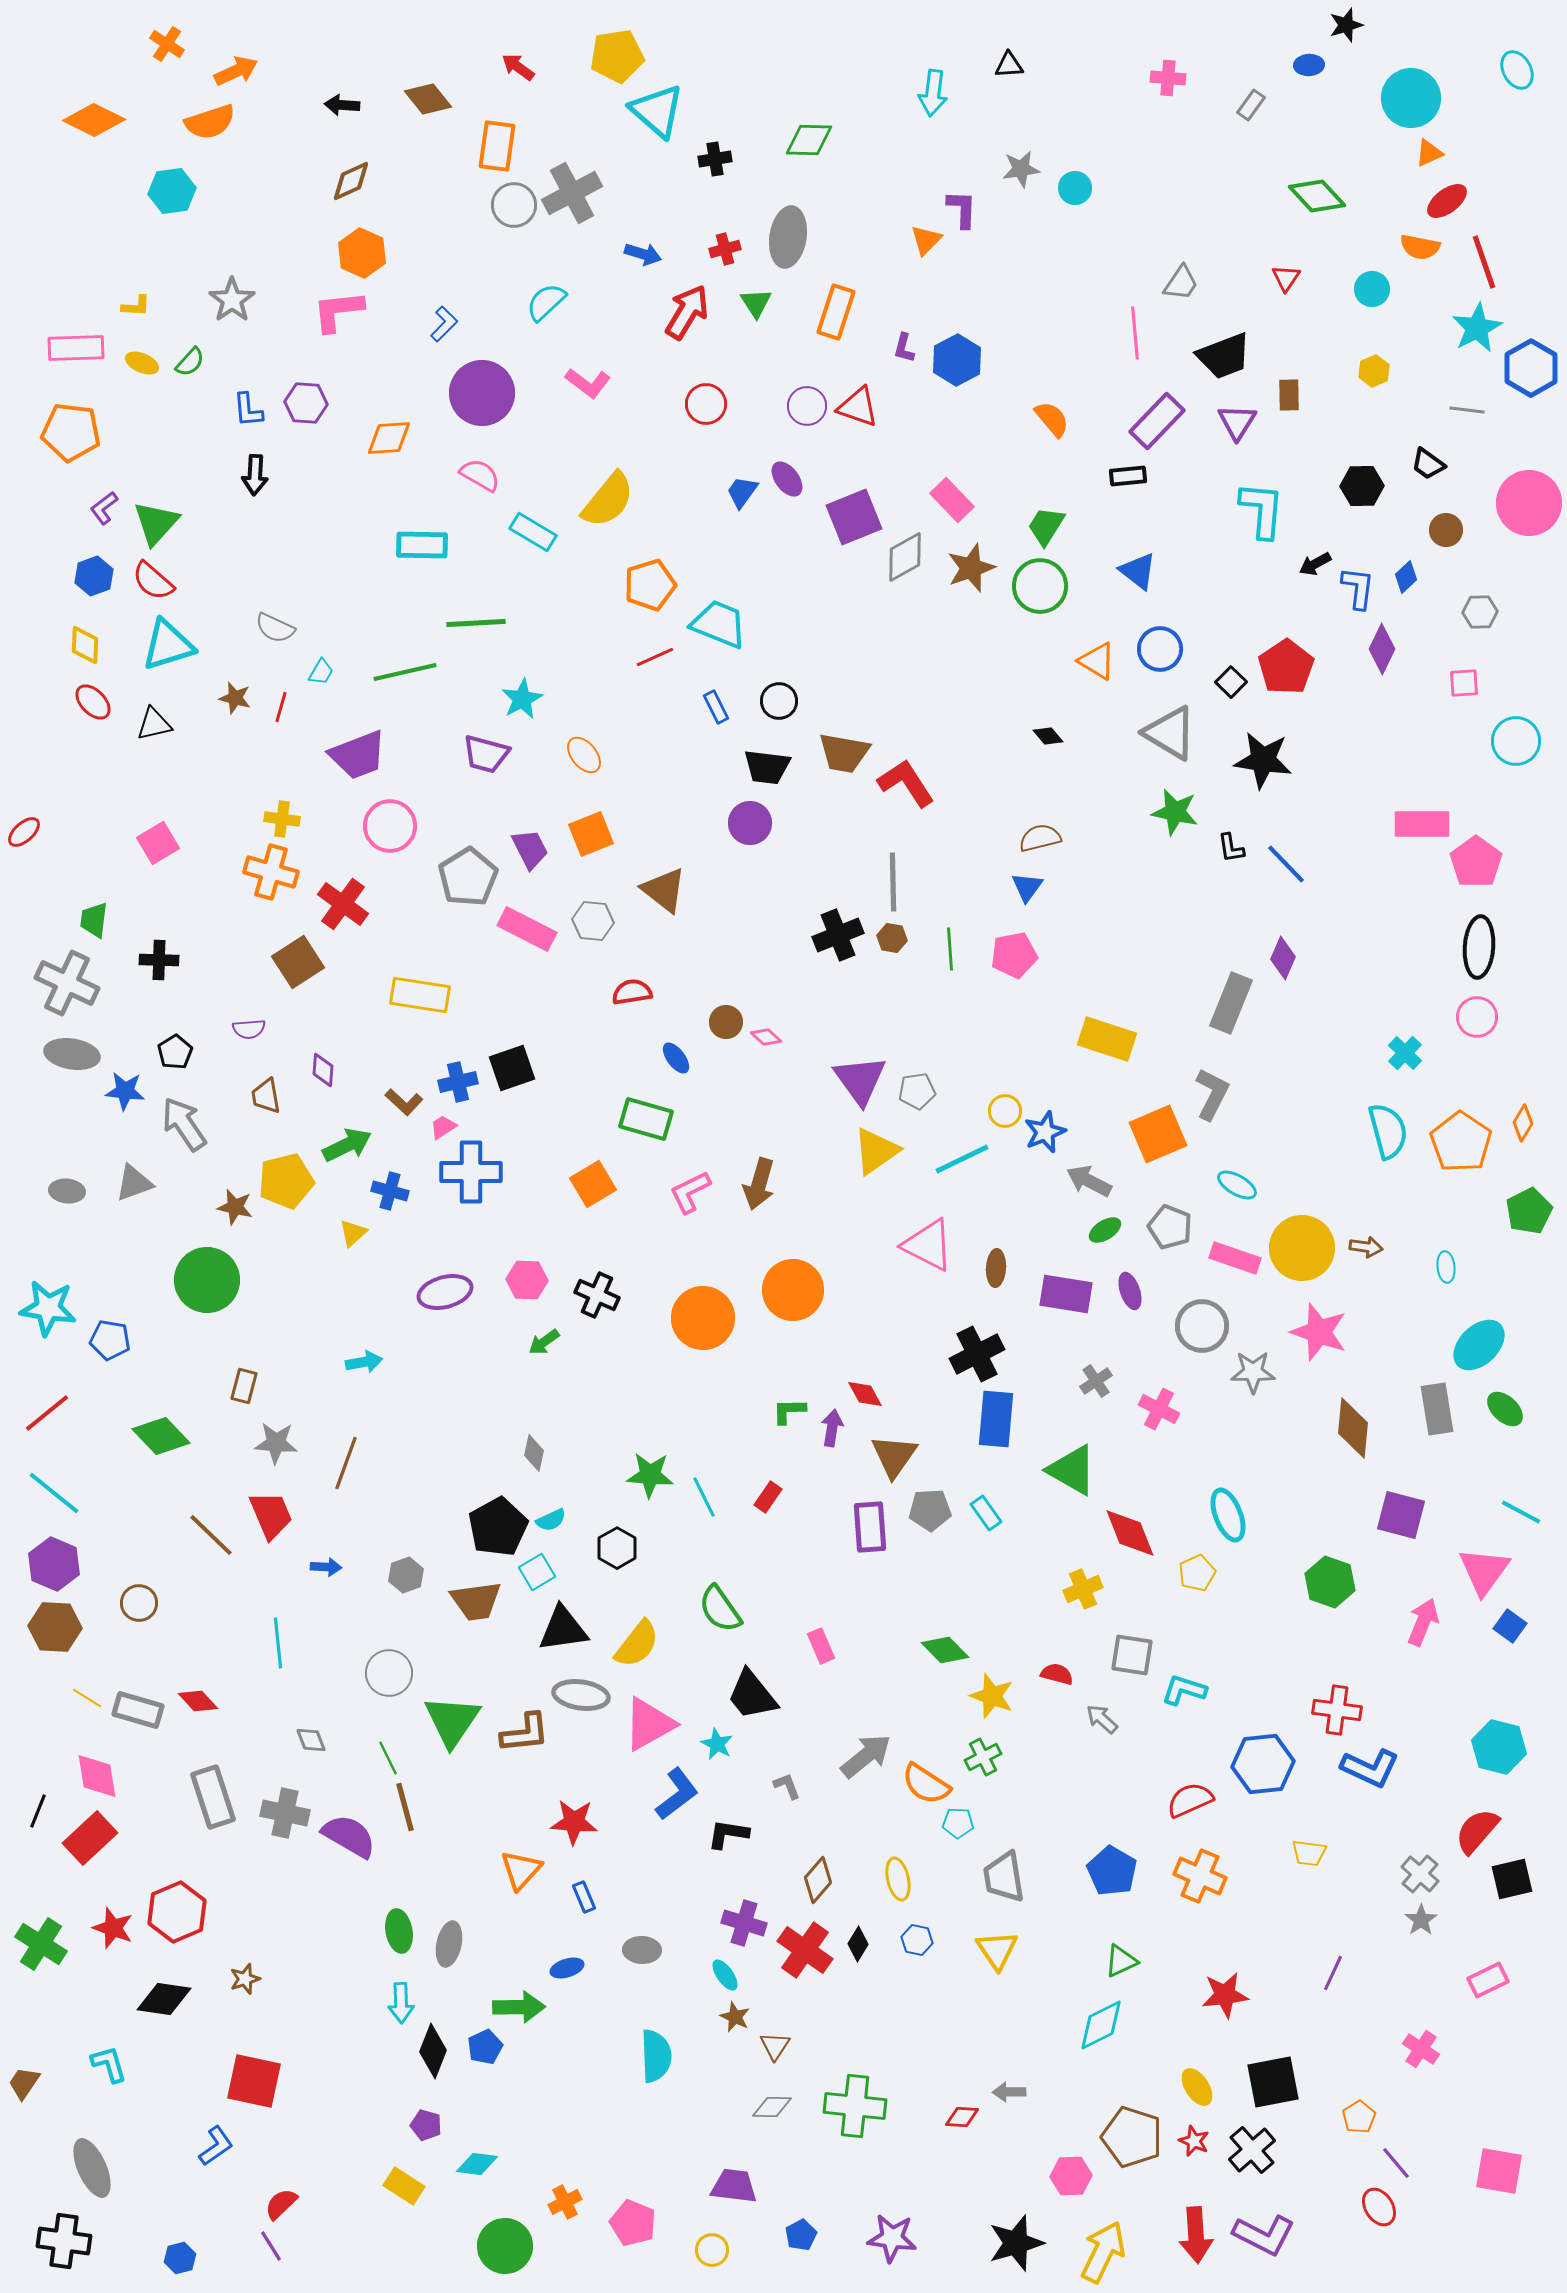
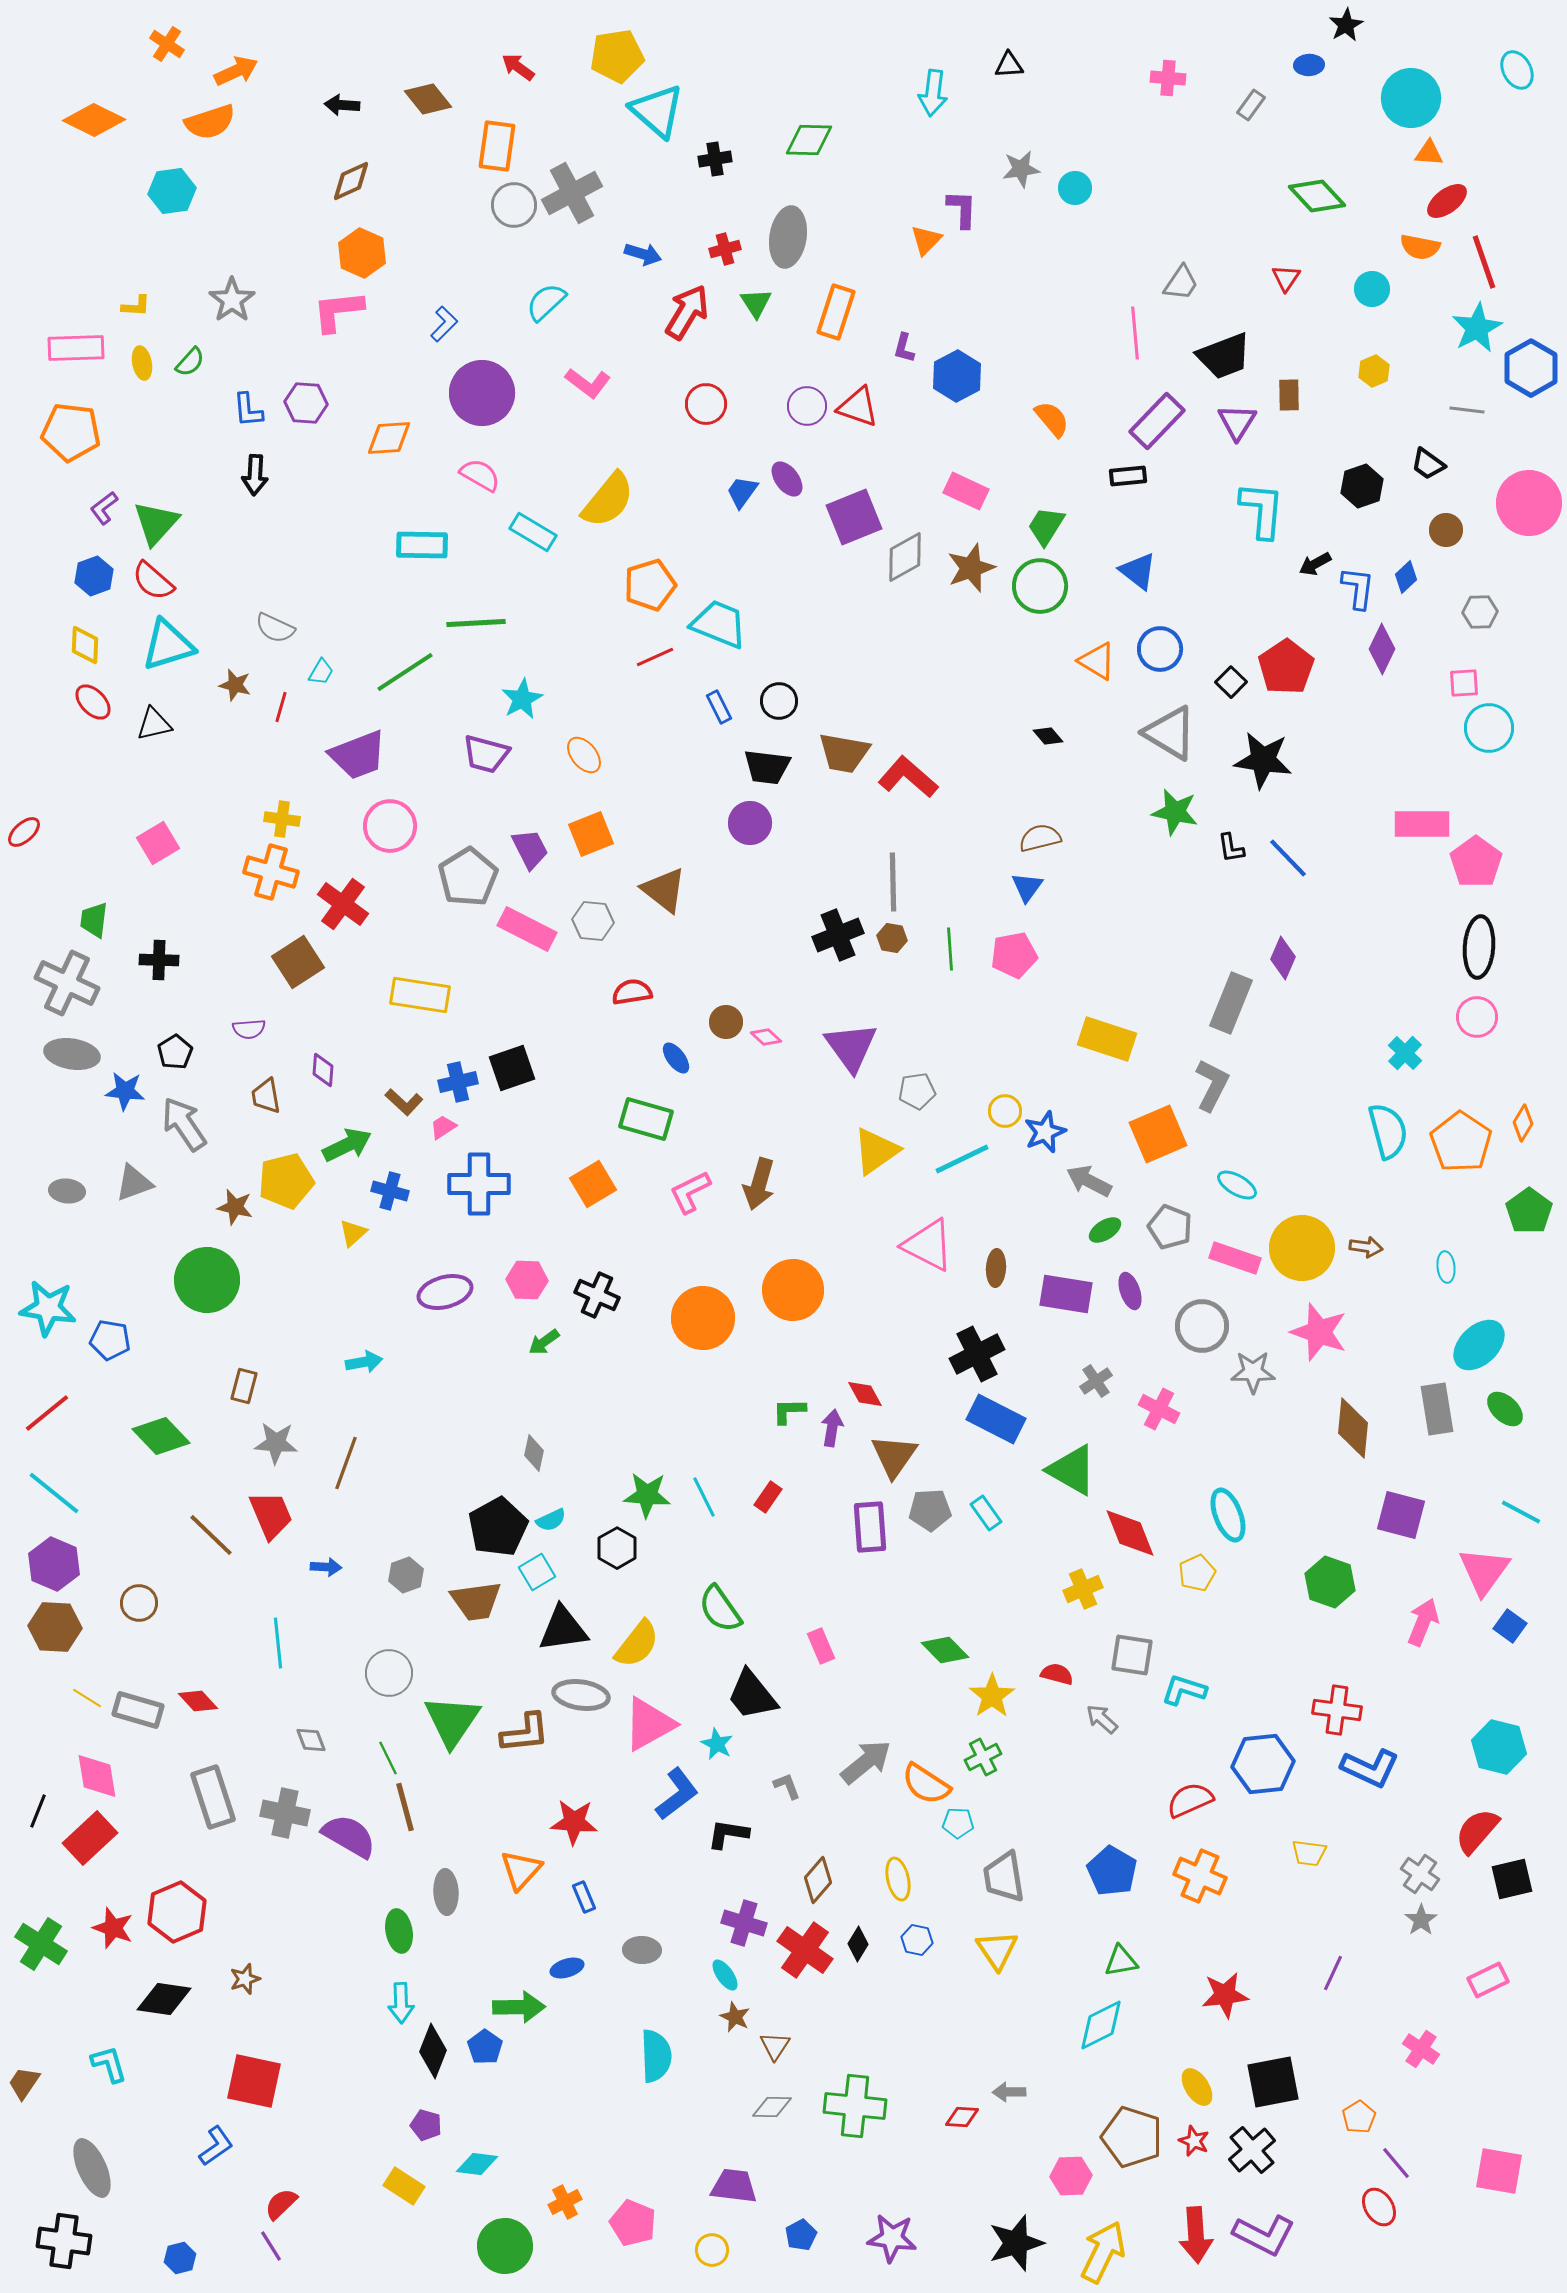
black star at (1346, 25): rotated 12 degrees counterclockwise
orange triangle at (1429, 153): rotated 28 degrees clockwise
blue hexagon at (957, 360): moved 16 px down
yellow ellipse at (142, 363): rotated 56 degrees clockwise
black hexagon at (1362, 486): rotated 18 degrees counterclockwise
pink rectangle at (952, 500): moved 14 px right, 9 px up; rotated 21 degrees counterclockwise
green line at (405, 672): rotated 20 degrees counterclockwise
brown star at (235, 698): moved 13 px up
blue rectangle at (716, 707): moved 3 px right
cyan circle at (1516, 741): moved 27 px left, 13 px up
red L-shape at (906, 783): moved 2 px right, 6 px up; rotated 16 degrees counterclockwise
blue line at (1286, 864): moved 2 px right, 6 px up
purple triangle at (860, 1080): moved 9 px left, 33 px up
gray L-shape at (1212, 1094): moved 9 px up
blue cross at (471, 1172): moved 8 px right, 12 px down
green pentagon at (1529, 1211): rotated 9 degrees counterclockwise
blue rectangle at (996, 1419): rotated 68 degrees counterclockwise
green star at (650, 1475): moved 3 px left, 20 px down
yellow star at (992, 1696): rotated 18 degrees clockwise
gray arrow at (866, 1756): moved 6 px down
gray cross at (1420, 1874): rotated 6 degrees counterclockwise
gray ellipse at (449, 1944): moved 3 px left, 52 px up; rotated 15 degrees counterclockwise
green triangle at (1121, 1961): rotated 15 degrees clockwise
blue pentagon at (485, 2047): rotated 12 degrees counterclockwise
